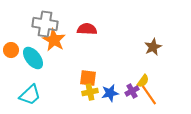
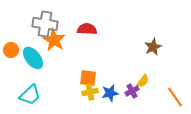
orange line: moved 26 px right, 2 px down
